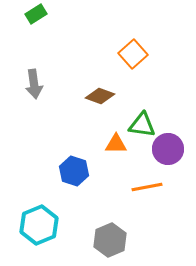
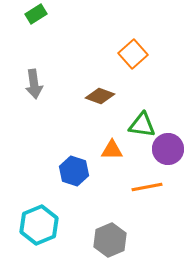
orange triangle: moved 4 px left, 6 px down
